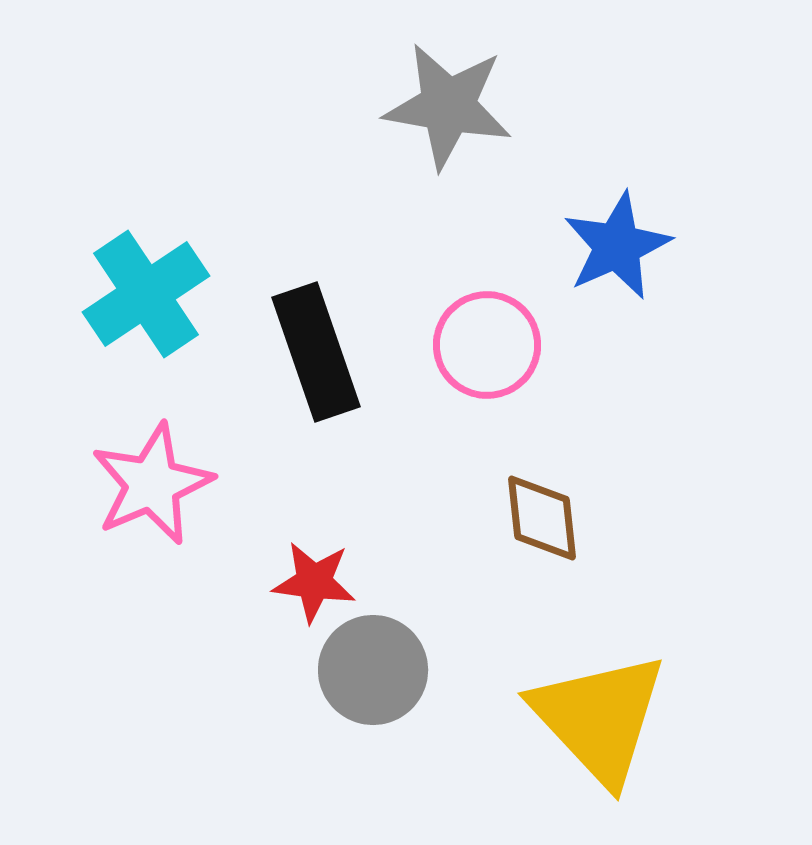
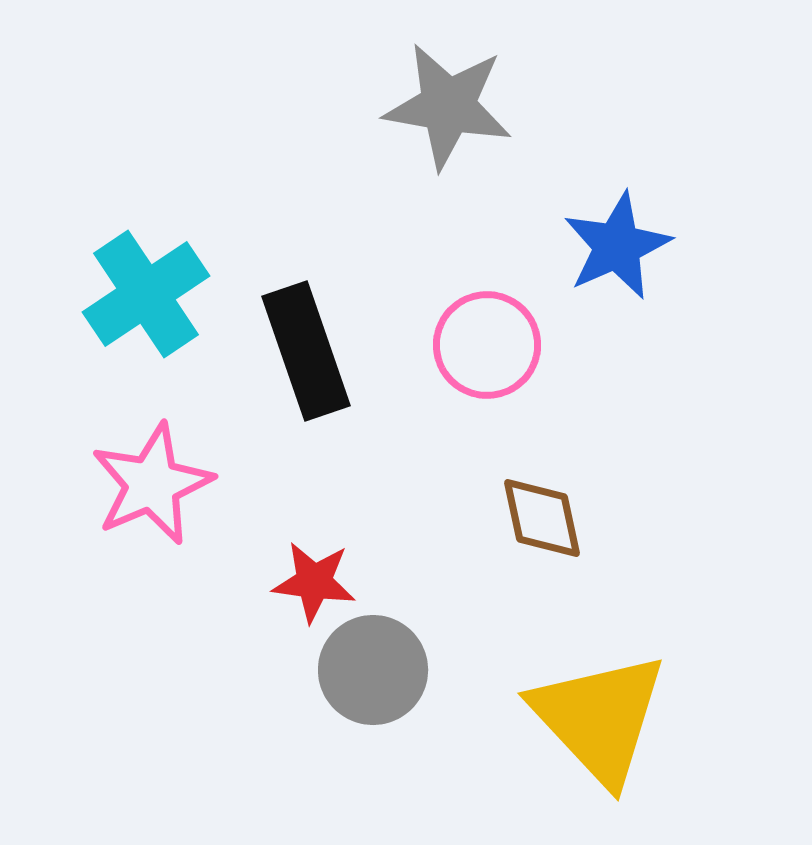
black rectangle: moved 10 px left, 1 px up
brown diamond: rotated 6 degrees counterclockwise
